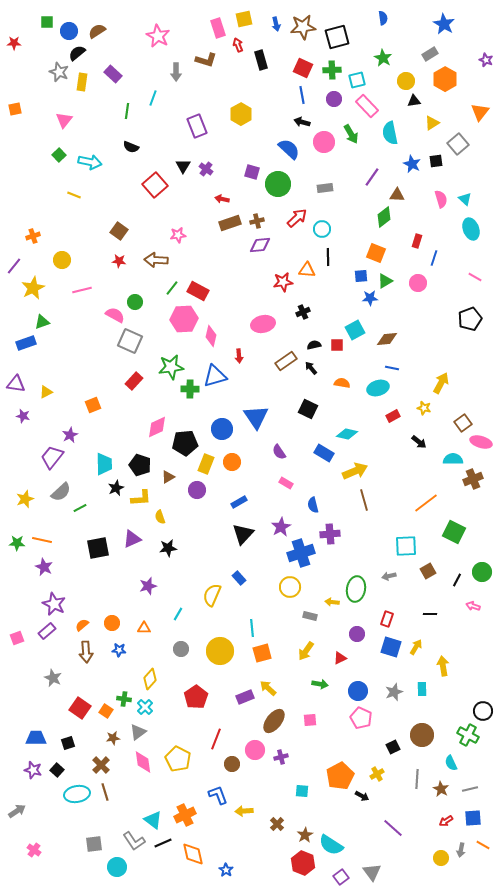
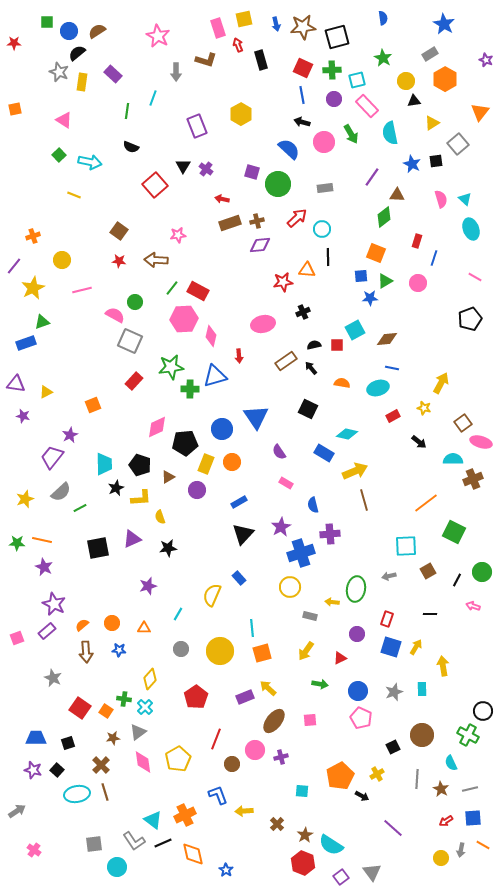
pink triangle at (64, 120): rotated 36 degrees counterclockwise
yellow pentagon at (178, 759): rotated 15 degrees clockwise
